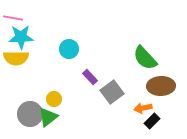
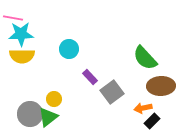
cyan star: moved 3 px up
yellow semicircle: moved 6 px right, 2 px up
